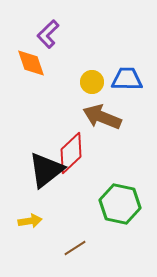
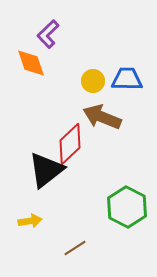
yellow circle: moved 1 px right, 1 px up
red diamond: moved 1 px left, 9 px up
green hexagon: moved 7 px right, 3 px down; rotated 15 degrees clockwise
